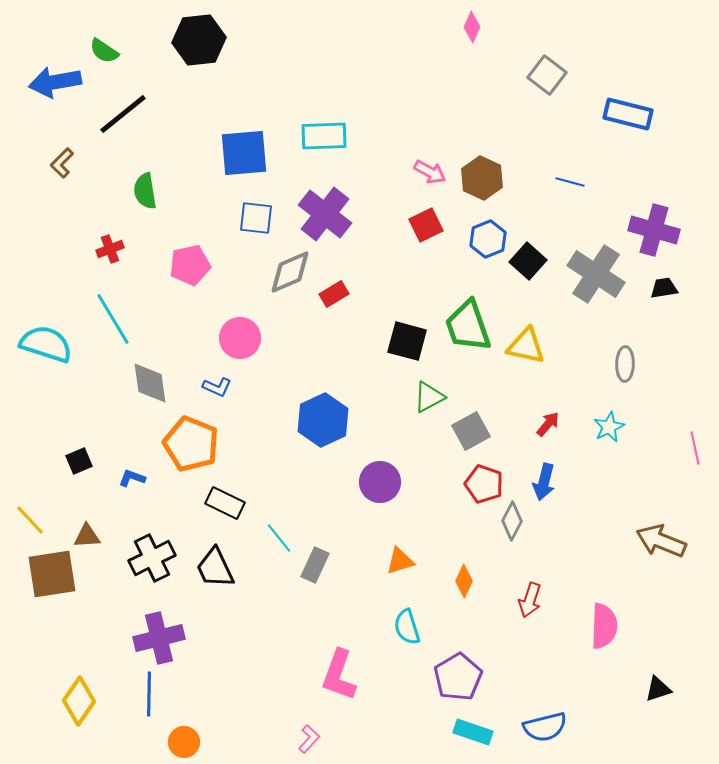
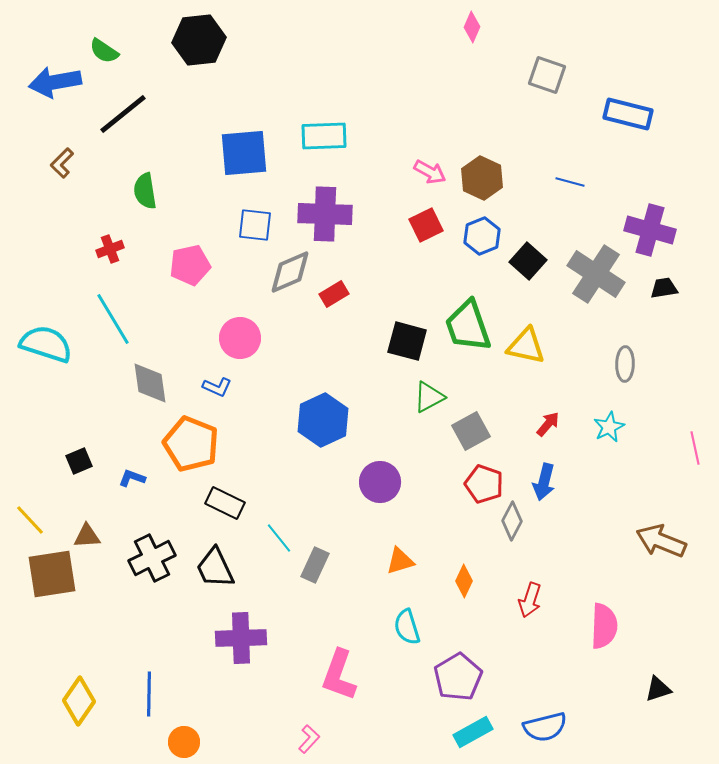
gray square at (547, 75): rotated 18 degrees counterclockwise
purple cross at (325, 214): rotated 36 degrees counterclockwise
blue square at (256, 218): moved 1 px left, 7 px down
purple cross at (654, 230): moved 4 px left
blue hexagon at (488, 239): moved 6 px left, 3 px up
purple cross at (159, 638): moved 82 px right; rotated 12 degrees clockwise
cyan rectangle at (473, 732): rotated 48 degrees counterclockwise
